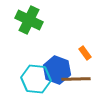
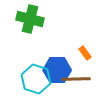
green cross: moved 1 px right, 1 px up; rotated 12 degrees counterclockwise
blue hexagon: rotated 20 degrees counterclockwise
cyan hexagon: rotated 12 degrees clockwise
